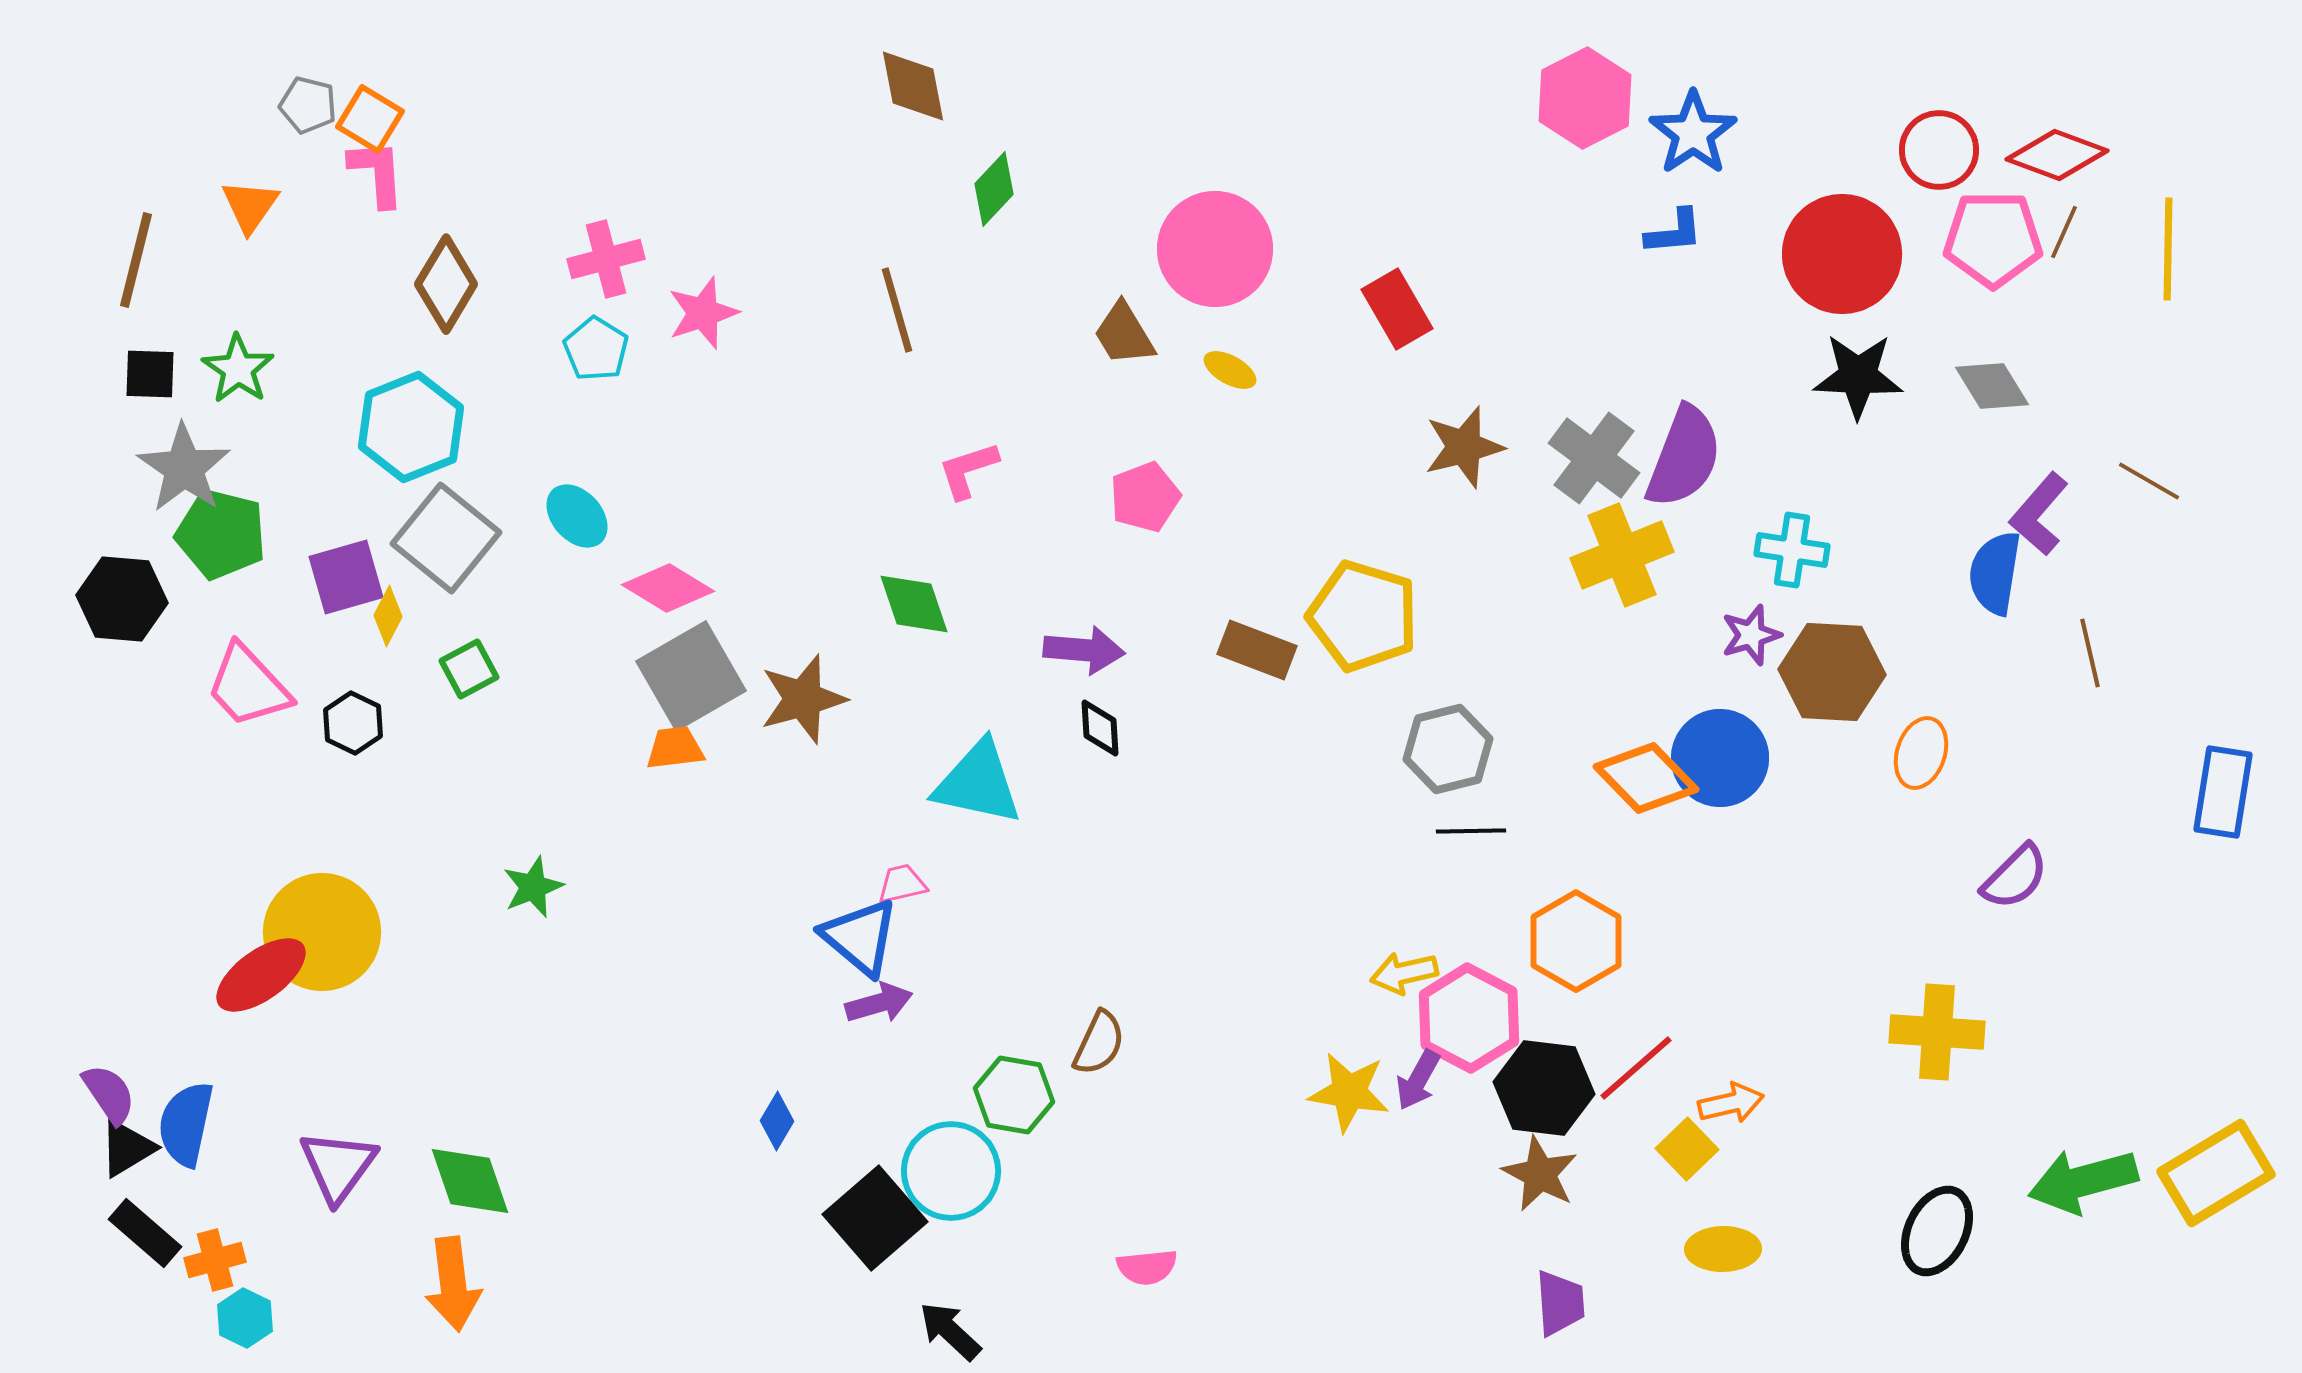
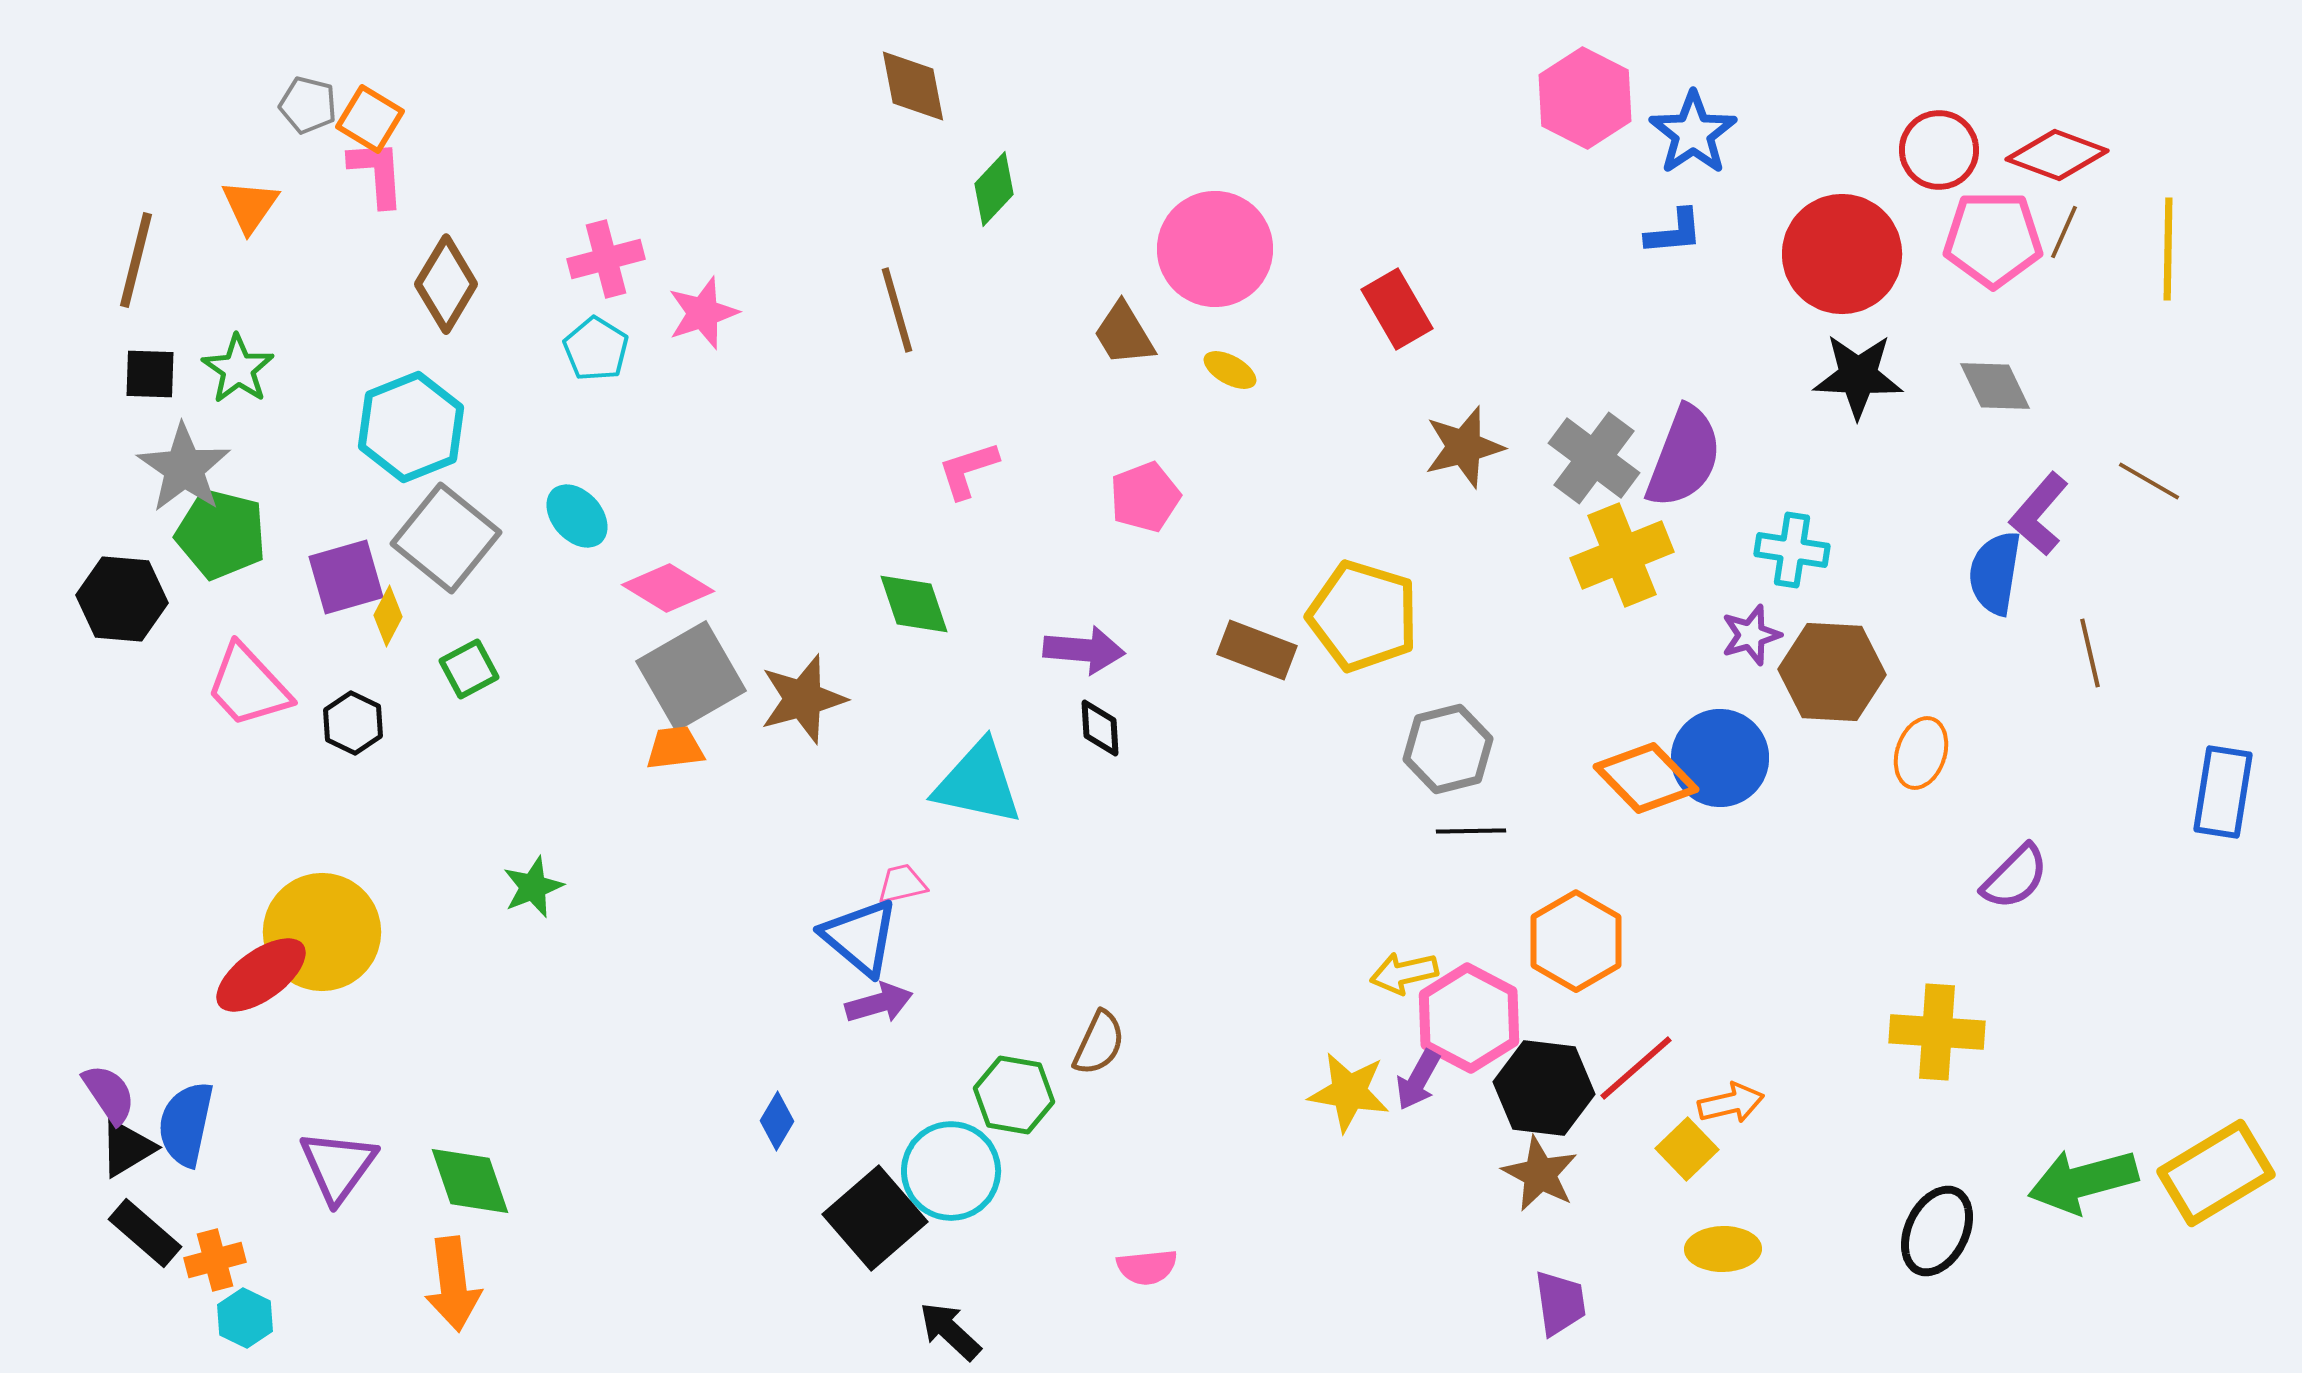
pink hexagon at (1585, 98): rotated 6 degrees counterclockwise
gray diamond at (1992, 386): moved 3 px right; rotated 6 degrees clockwise
purple trapezoid at (1560, 1303): rotated 4 degrees counterclockwise
